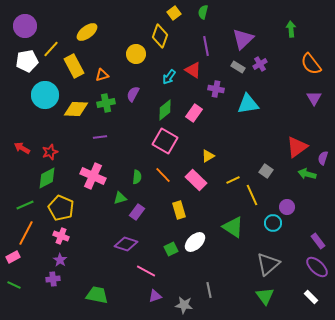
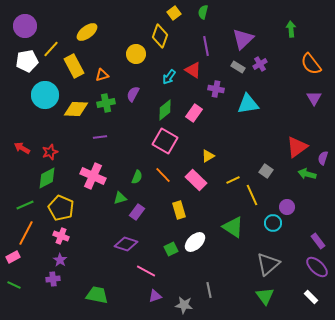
green semicircle at (137, 177): rotated 16 degrees clockwise
